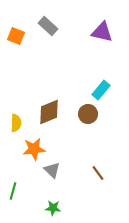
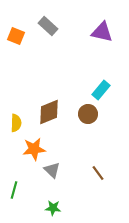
green line: moved 1 px right, 1 px up
